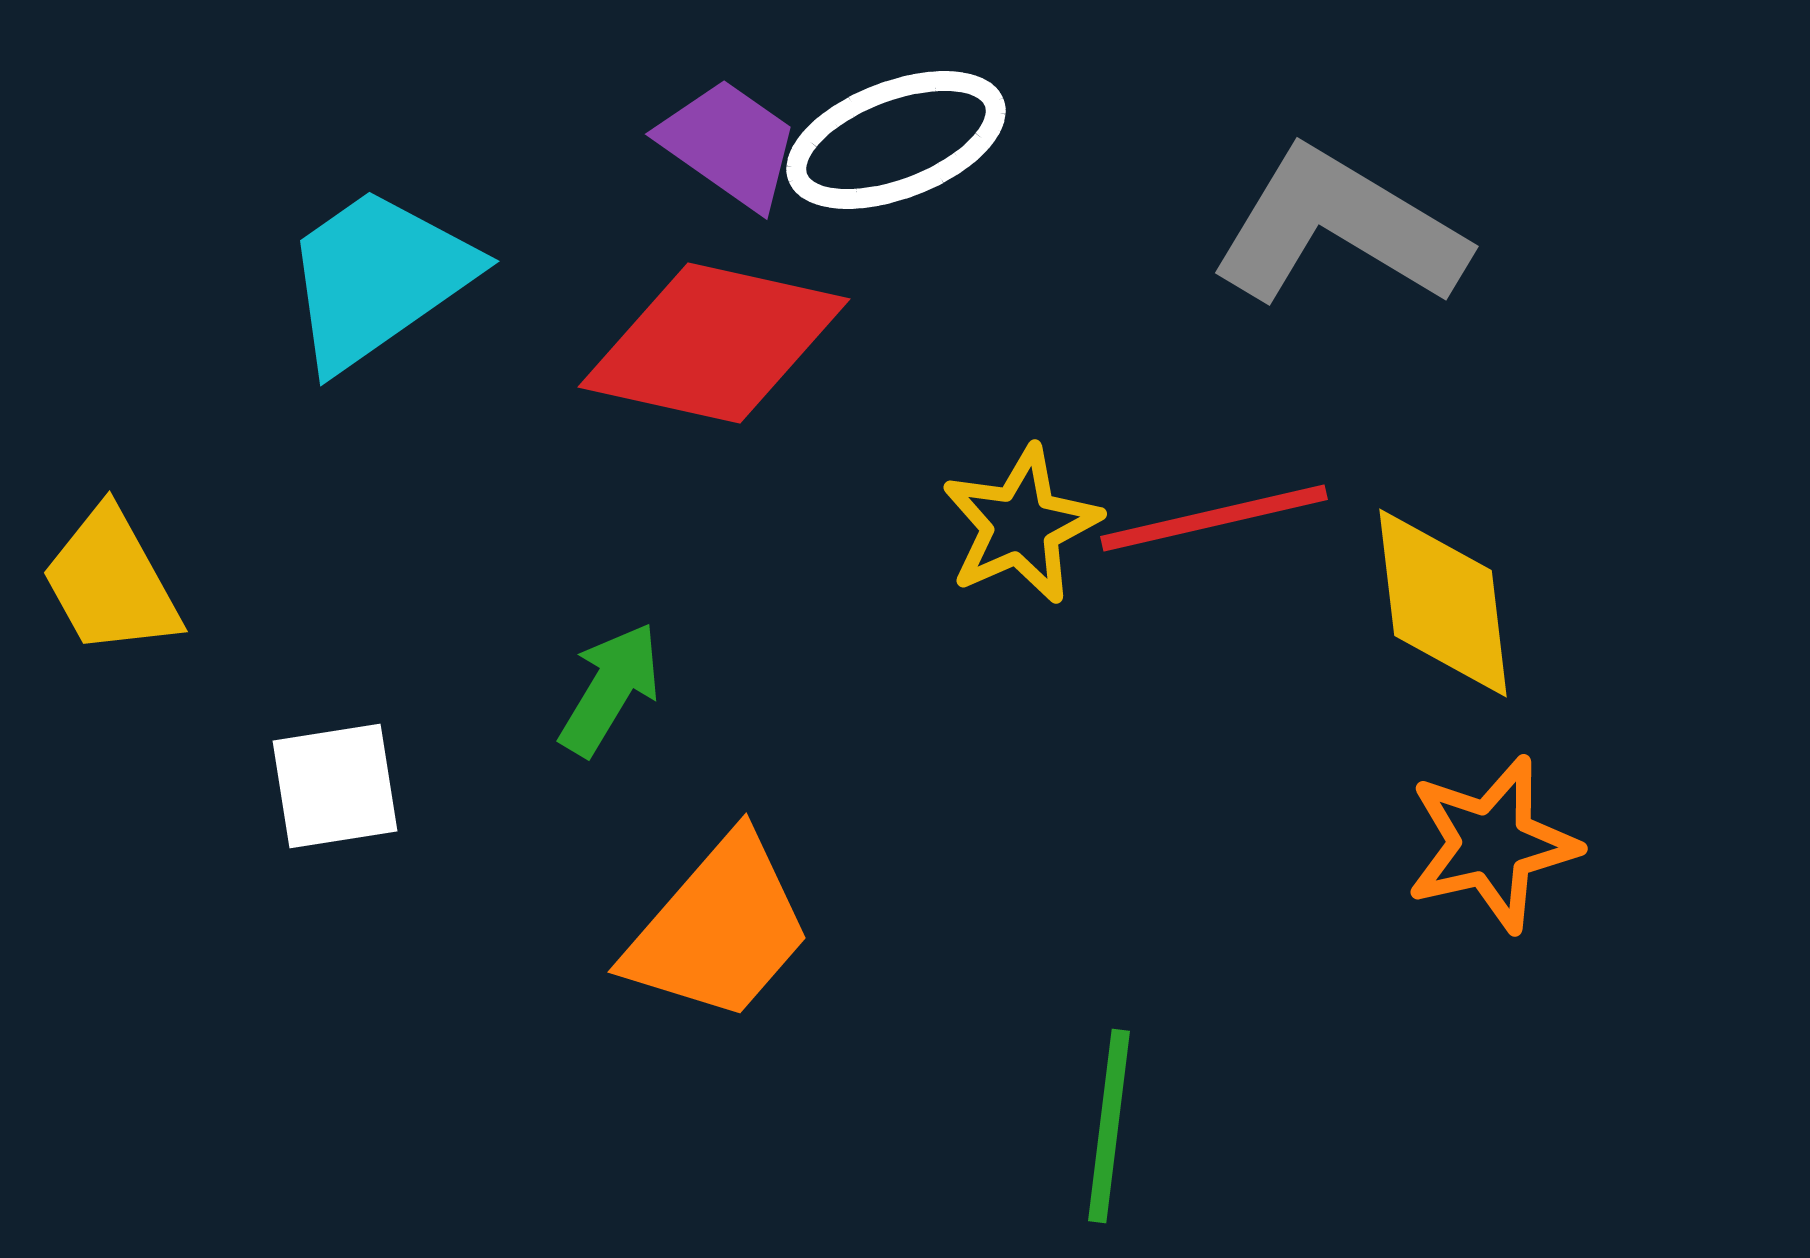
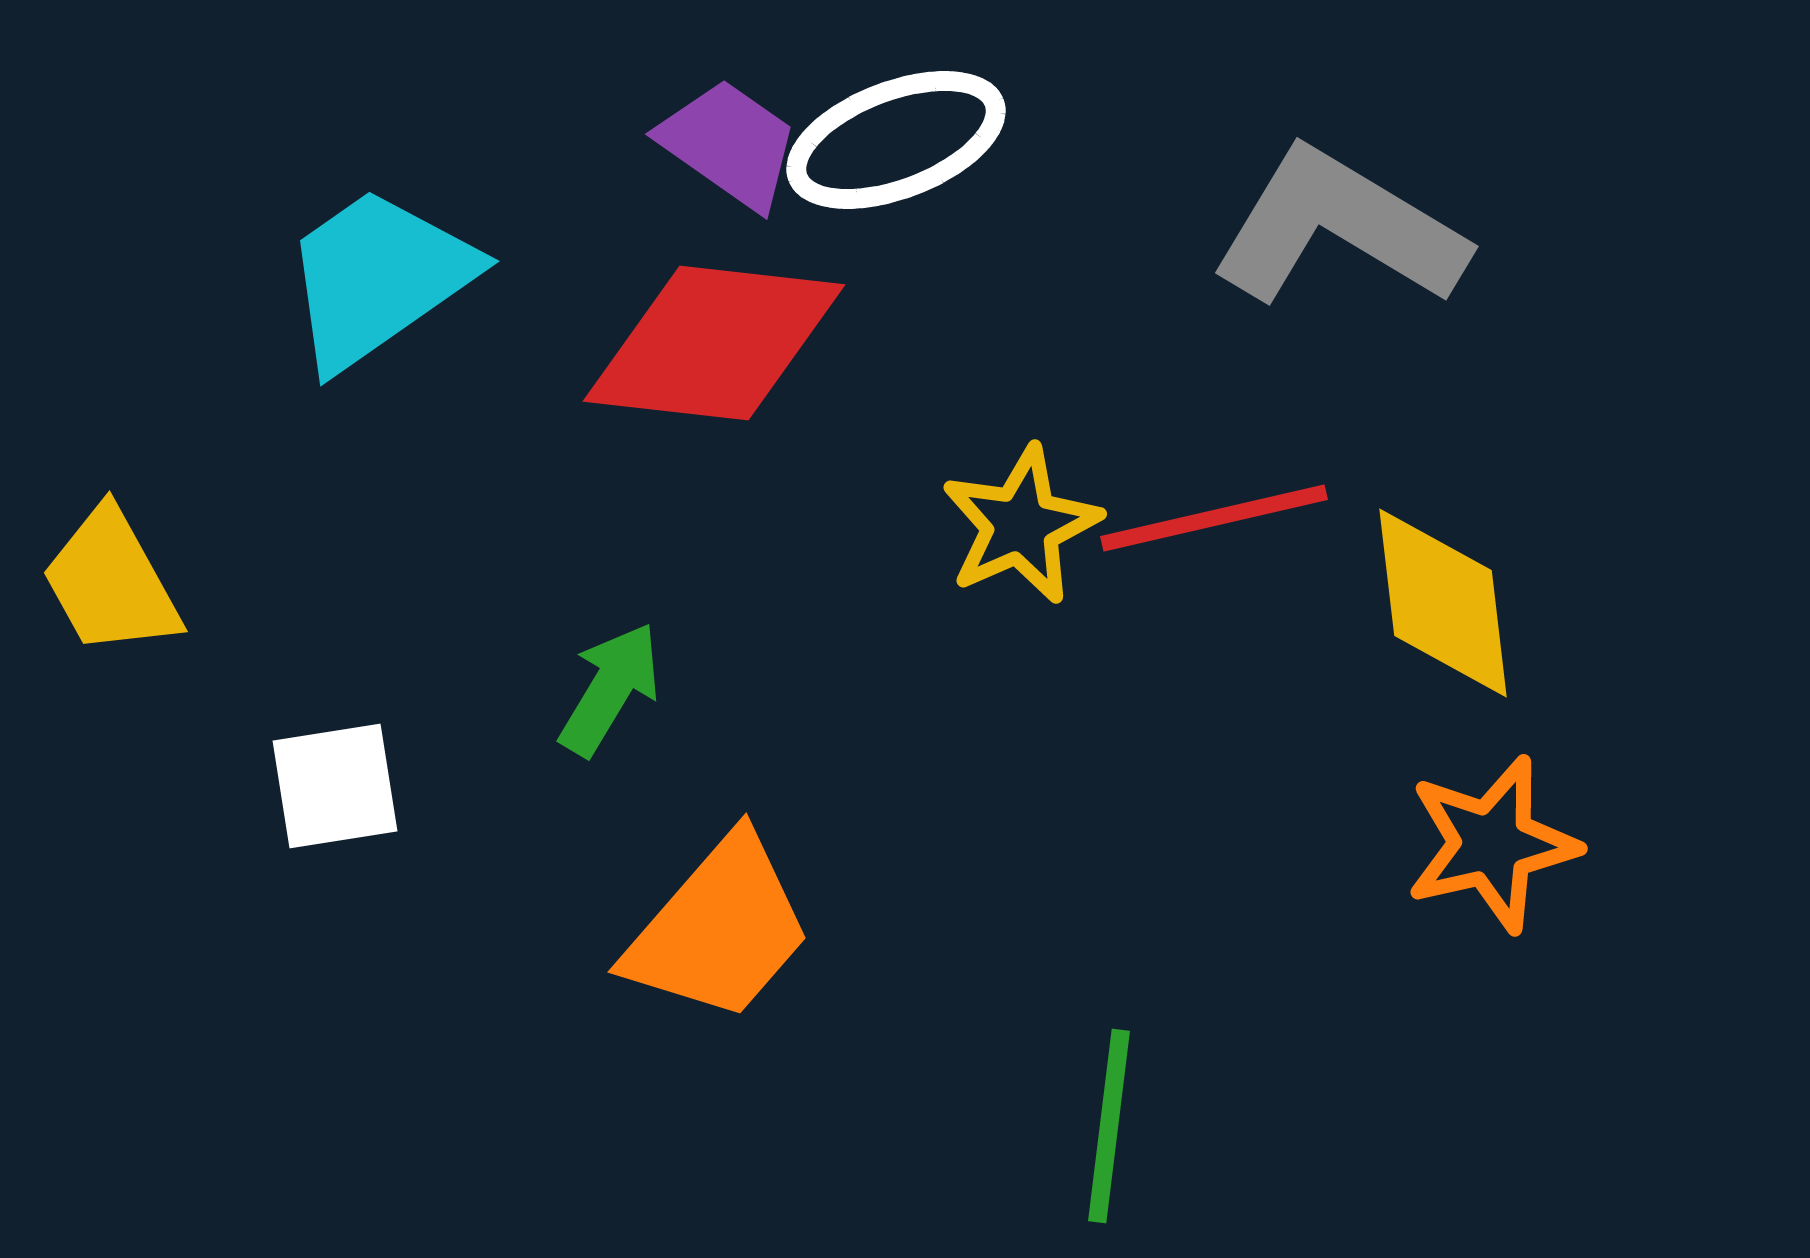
red diamond: rotated 6 degrees counterclockwise
